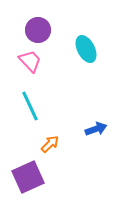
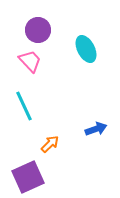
cyan line: moved 6 px left
